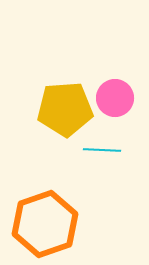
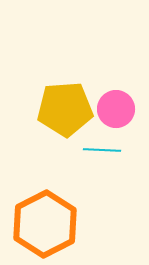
pink circle: moved 1 px right, 11 px down
orange hexagon: rotated 8 degrees counterclockwise
